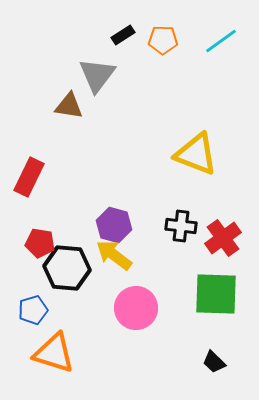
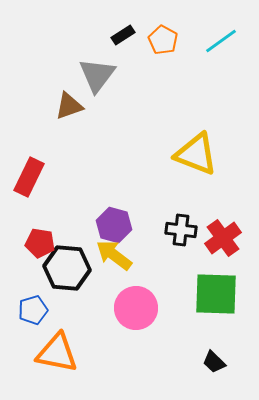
orange pentagon: rotated 28 degrees clockwise
brown triangle: rotated 28 degrees counterclockwise
black cross: moved 4 px down
orange triangle: moved 3 px right; rotated 6 degrees counterclockwise
